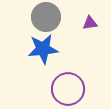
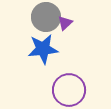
purple triangle: moved 25 px left; rotated 35 degrees counterclockwise
purple circle: moved 1 px right, 1 px down
